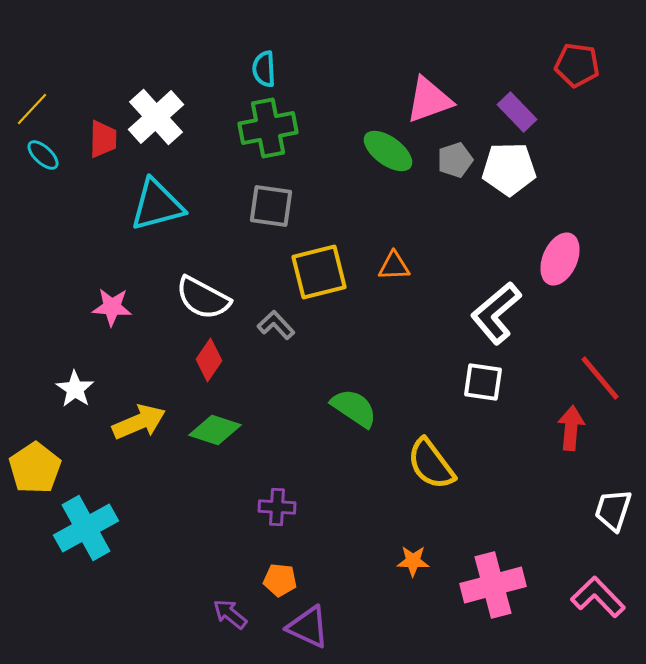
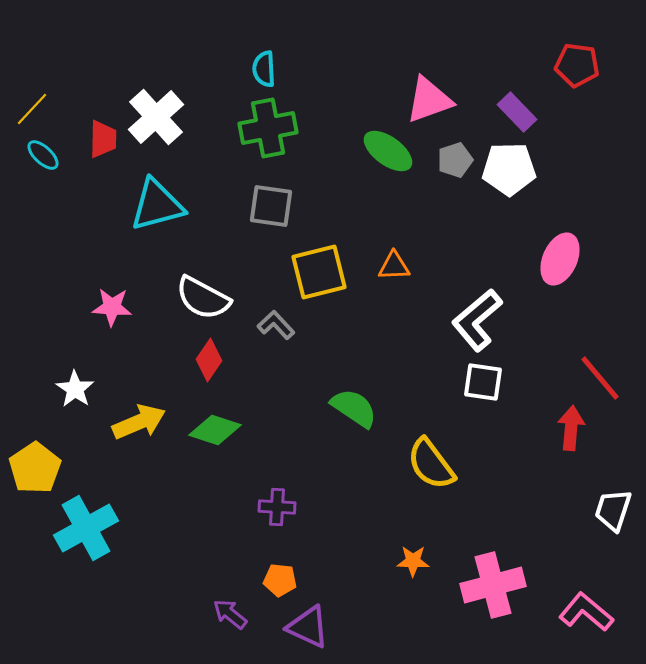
white L-shape: moved 19 px left, 7 px down
pink L-shape: moved 12 px left, 15 px down; rotated 6 degrees counterclockwise
